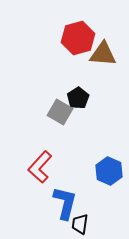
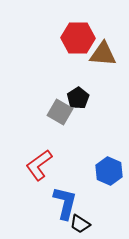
red hexagon: rotated 16 degrees clockwise
red L-shape: moved 1 px left, 2 px up; rotated 12 degrees clockwise
black trapezoid: rotated 65 degrees counterclockwise
